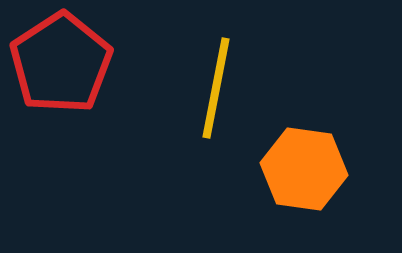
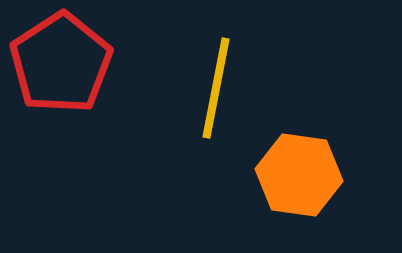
orange hexagon: moved 5 px left, 6 px down
